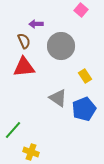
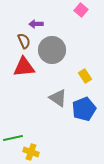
gray circle: moved 9 px left, 4 px down
green line: moved 8 px down; rotated 36 degrees clockwise
